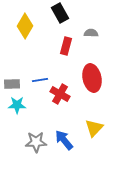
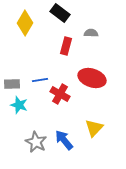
black rectangle: rotated 24 degrees counterclockwise
yellow diamond: moved 3 px up
red ellipse: rotated 60 degrees counterclockwise
cyan star: moved 2 px right; rotated 18 degrees clockwise
gray star: rotated 30 degrees clockwise
